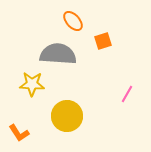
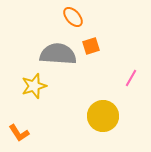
orange ellipse: moved 4 px up
orange square: moved 12 px left, 5 px down
yellow star: moved 2 px right, 2 px down; rotated 20 degrees counterclockwise
pink line: moved 4 px right, 16 px up
yellow circle: moved 36 px right
